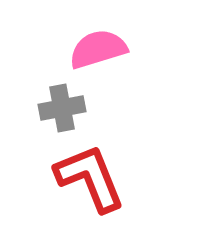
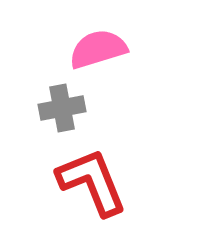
red L-shape: moved 2 px right, 4 px down
